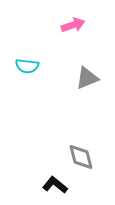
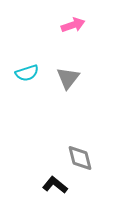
cyan semicircle: moved 7 px down; rotated 25 degrees counterclockwise
gray triangle: moved 19 px left; rotated 30 degrees counterclockwise
gray diamond: moved 1 px left, 1 px down
